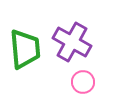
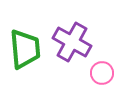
pink circle: moved 19 px right, 9 px up
